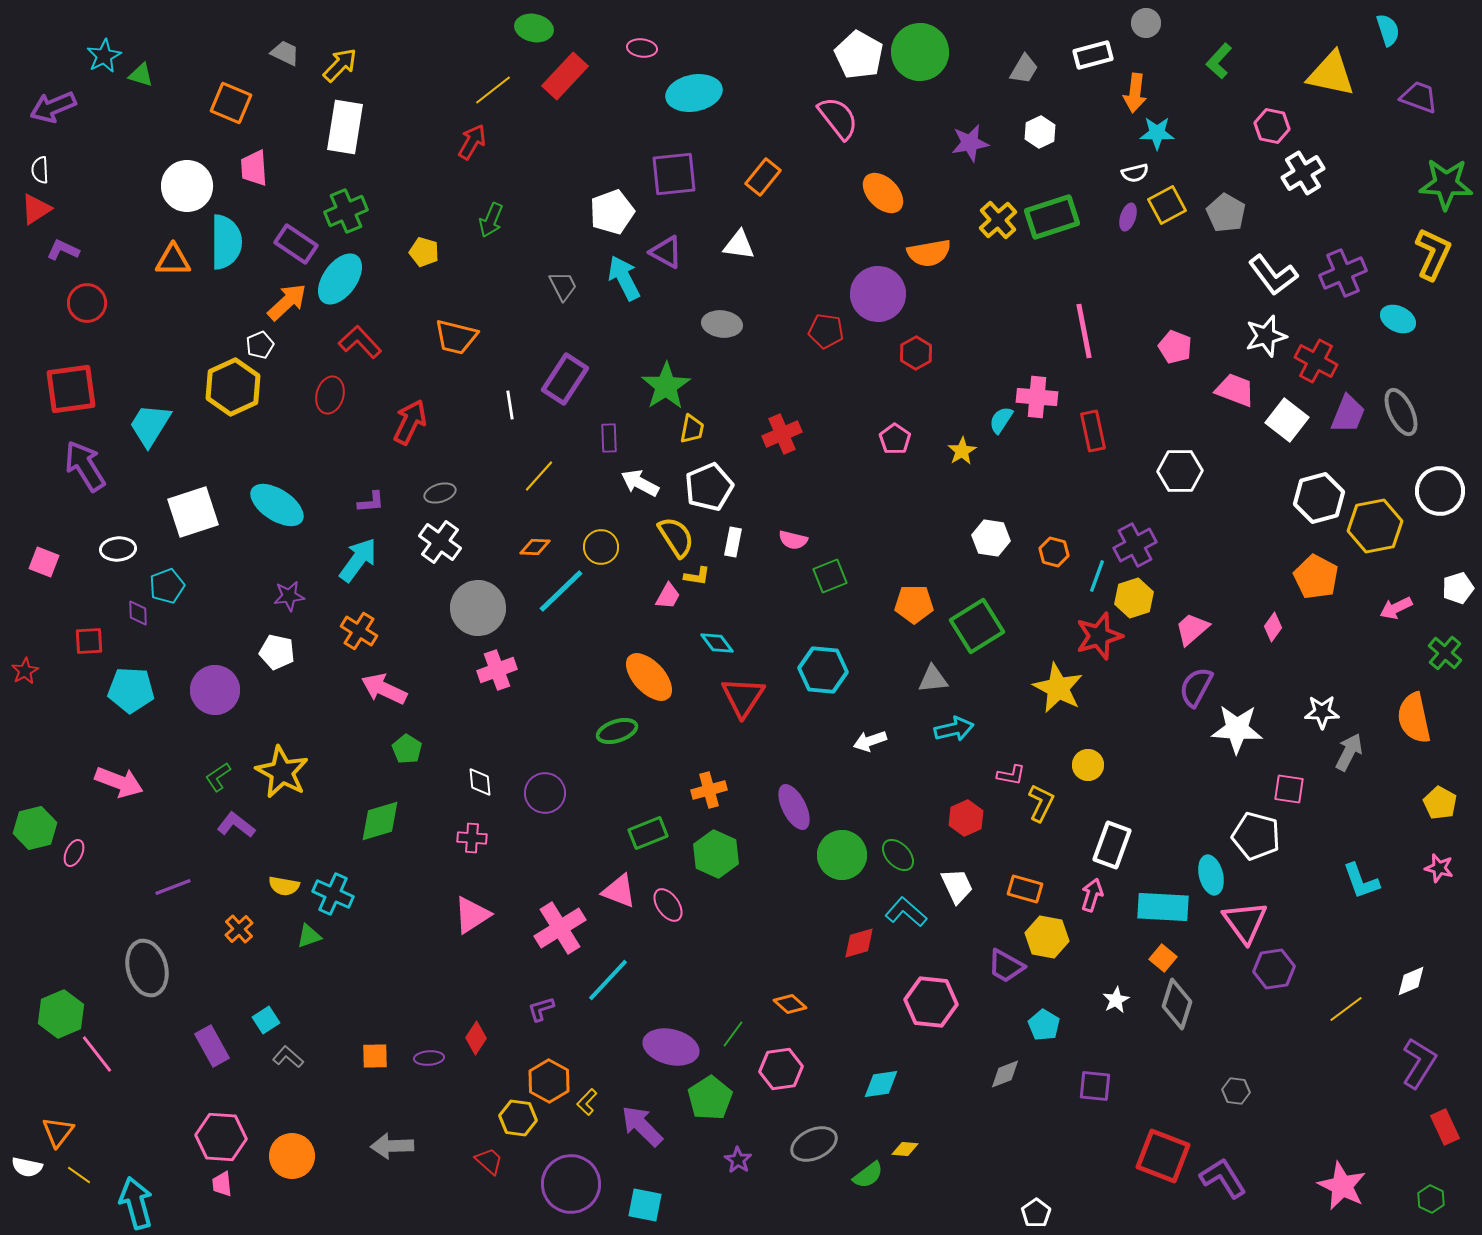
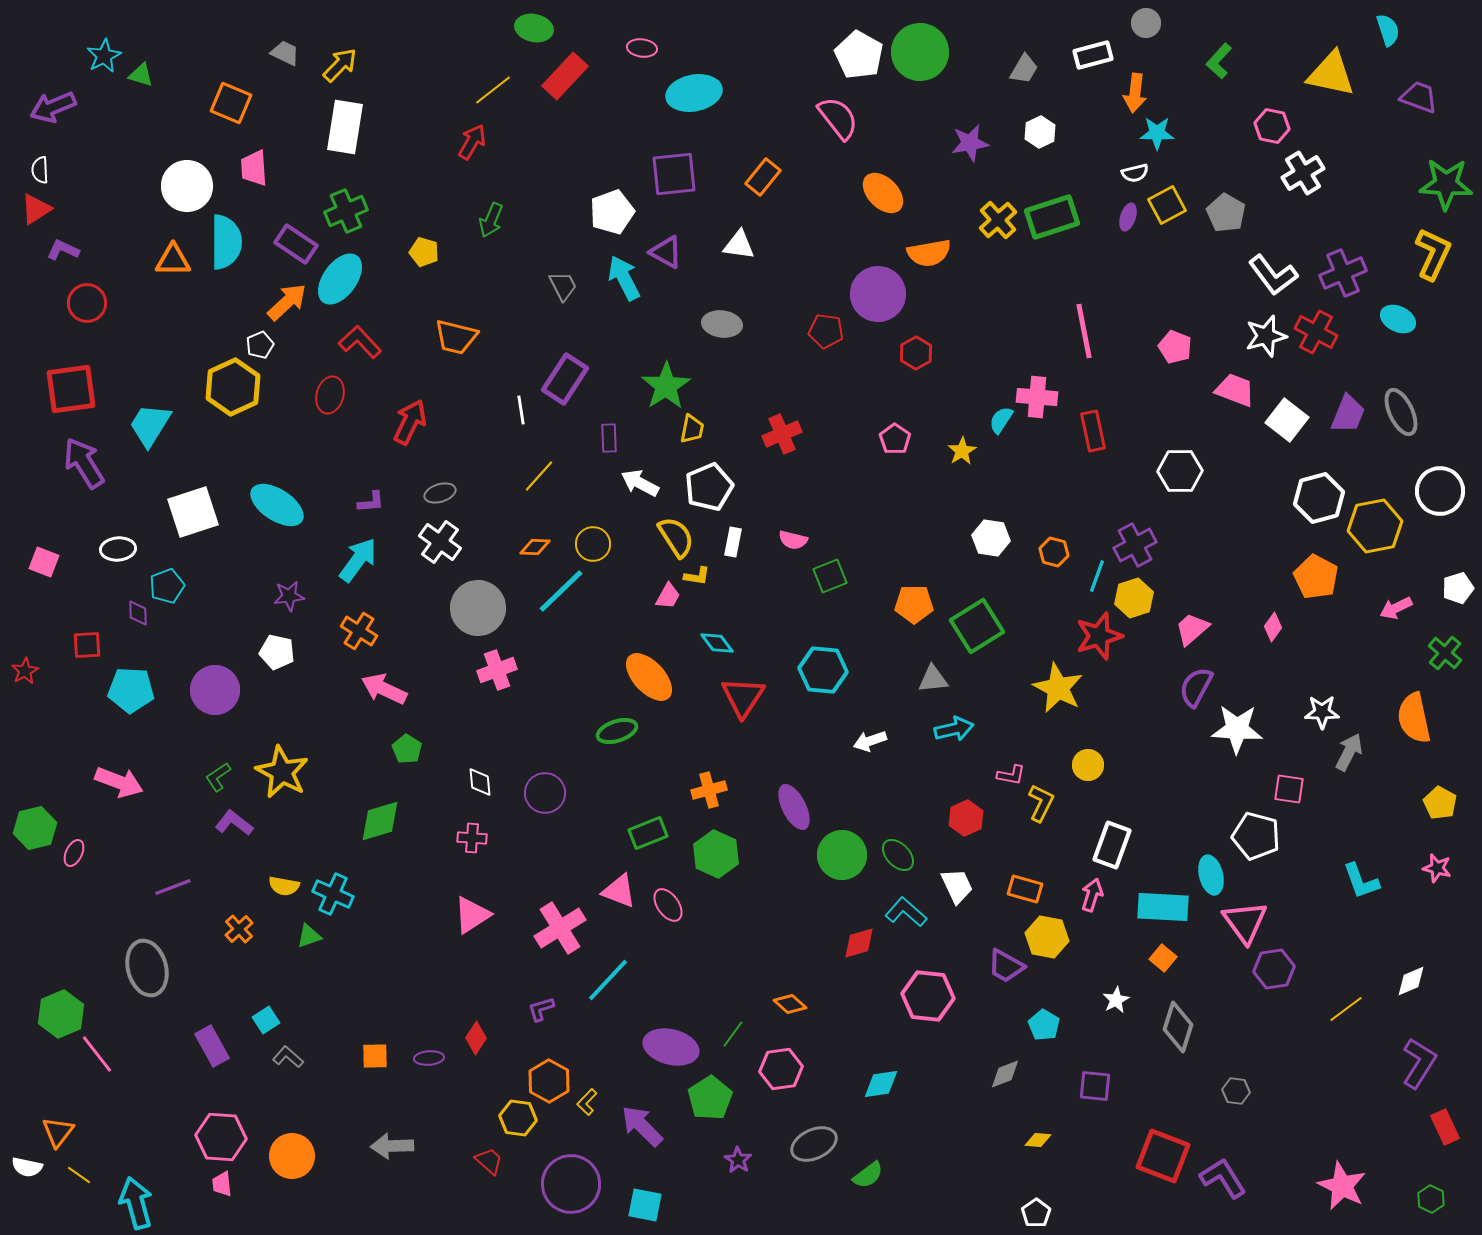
red cross at (1316, 361): moved 29 px up
white line at (510, 405): moved 11 px right, 5 px down
purple arrow at (85, 466): moved 1 px left, 3 px up
yellow circle at (601, 547): moved 8 px left, 3 px up
red square at (89, 641): moved 2 px left, 4 px down
purple L-shape at (236, 825): moved 2 px left, 2 px up
pink star at (1439, 868): moved 2 px left
pink hexagon at (931, 1002): moved 3 px left, 6 px up
gray diamond at (1177, 1004): moved 1 px right, 23 px down
yellow diamond at (905, 1149): moved 133 px right, 9 px up
